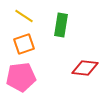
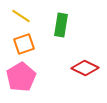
yellow line: moved 3 px left
red diamond: rotated 20 degrees clockwise
pink pentagon: rotated 24 degrees counterclockwise
